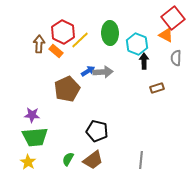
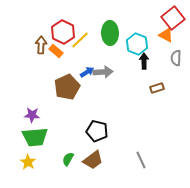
brown arrow: moved 2 px right, 1 px down
blue arrow: moved 1 px left, 1 px down
brown pentagon: moved 2 px up
gray line: rotated 30 degrees counterclockwise
